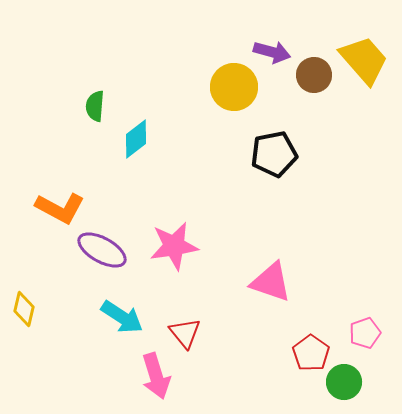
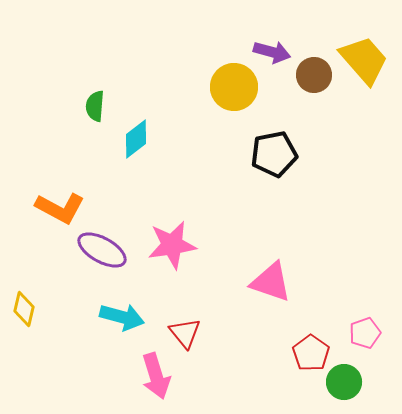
pink star: moved 2 px left, 1 px up
cyan arrow: rotated 18 degrees counterclockwise
